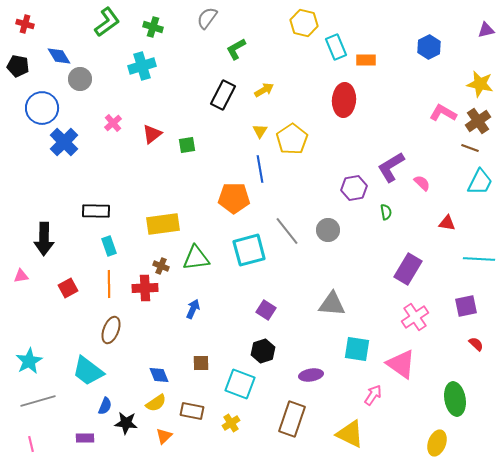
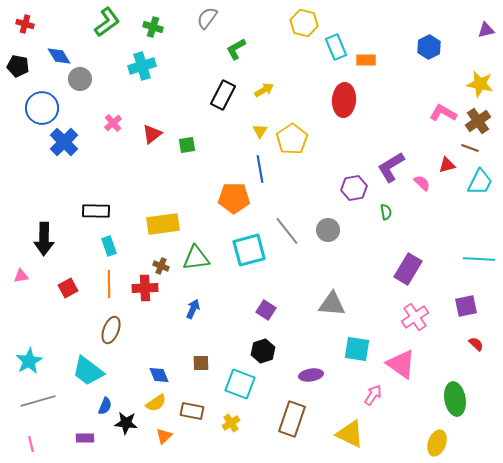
red triangle at (447, 223): moved 58 px up; rotated 24 degrees counterclockwise
